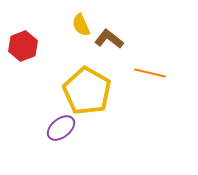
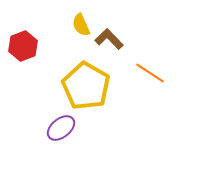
brown L-shape: rotated 8 degrees clockwise
orange line: rotated 20 degrees clockwise
yellow pentagon: moved 1 px left, 5 px up
